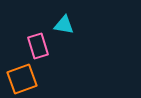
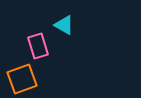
cyan triangle: rotated 20 degrees clockwise
